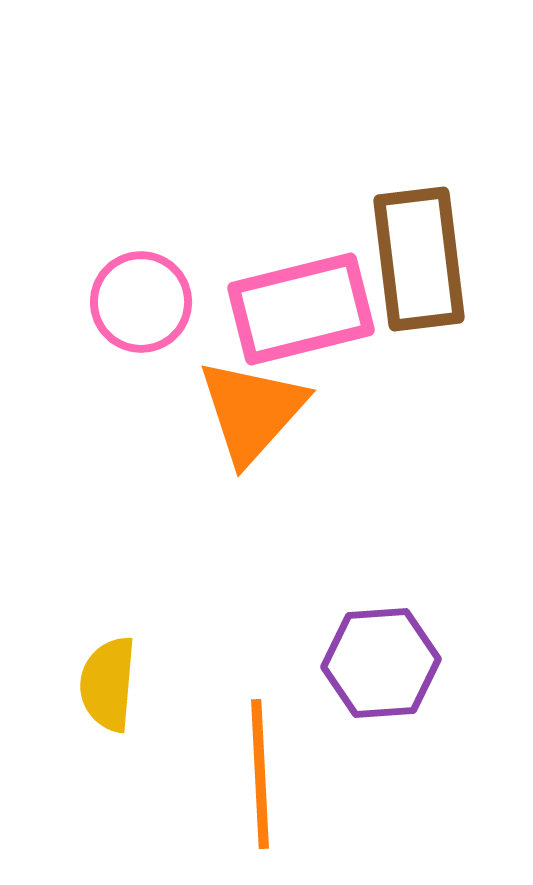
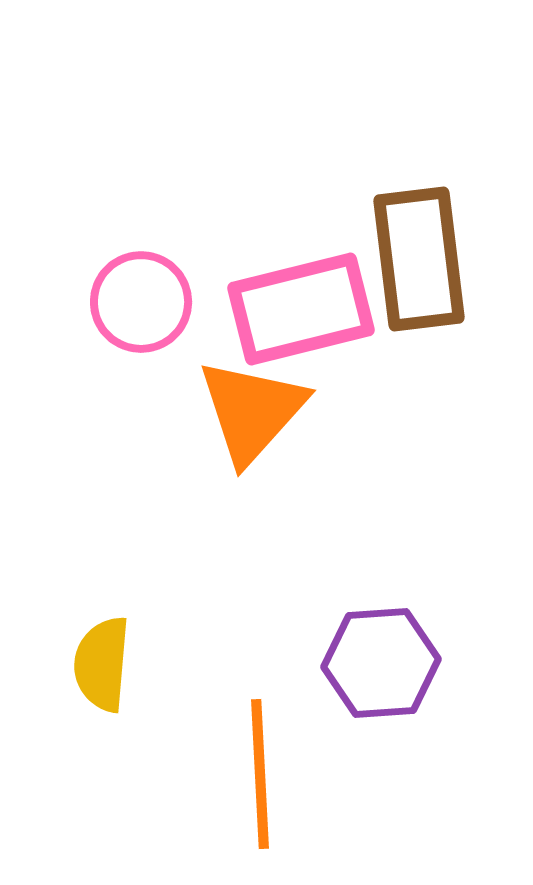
yellow semicircle: moved 6 px left, 20 px up
